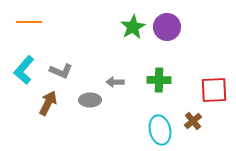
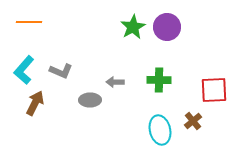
brown arrow: moved 13 px left
